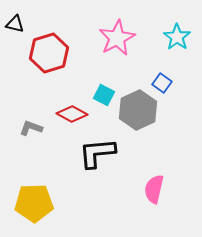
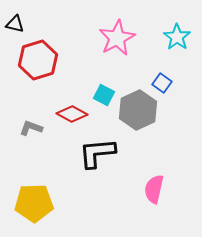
red hexagon: moved 11 px left, 7 px down
